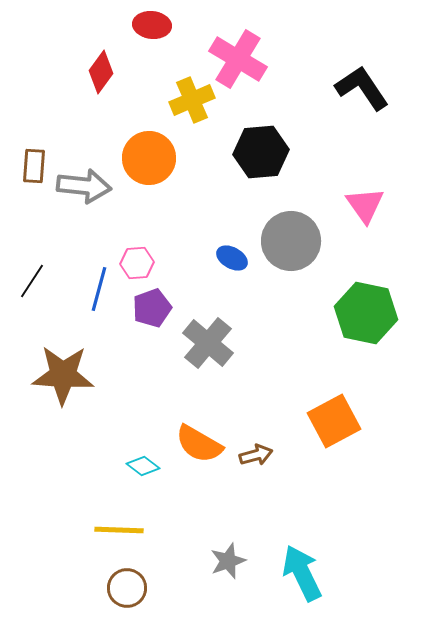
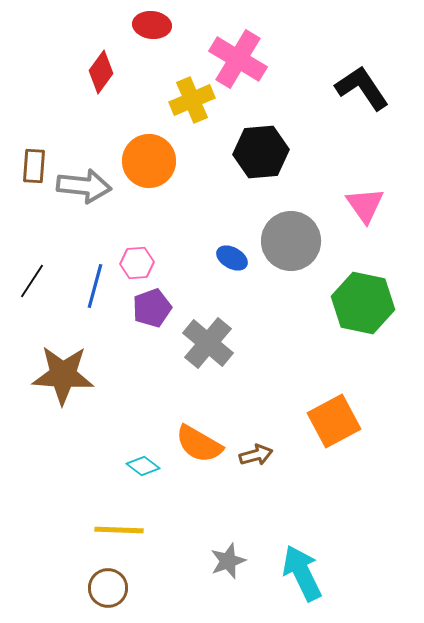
orange circle: moved 3 px down
blue line: moved 4 px left, 3 px up
green hexagon: moved 3 px left, 10 px up
brown circle: moved 19 px left
